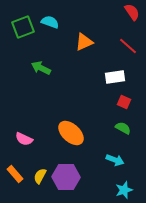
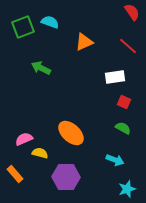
pink semicircle: rotated 132 degrees clockwise
yellow semicircle: moved 23 px up; rotated 77 degrees clockwise
cyan star: moved 3 px right, 1 px up
